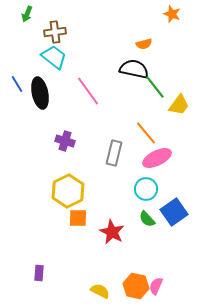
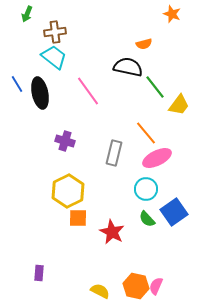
black semicircle: moved 6 px left, 2 px up
